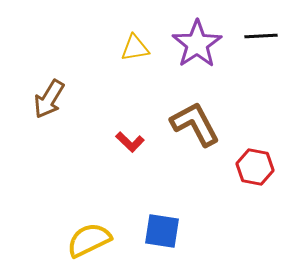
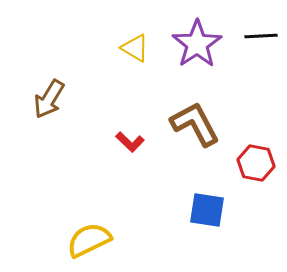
yellow triangle: rotated 40 degrees clockwise
red hexagon: moved 1 px right, 4 px up
blue square: moved 45 px right, 21 px up
